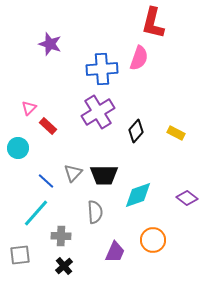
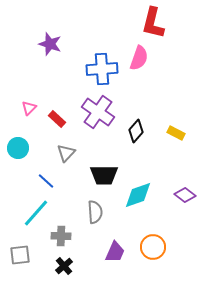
purple cross: rotated 24 degrees counterclockwise
red rectangle: moved 9 px right, 7 px up
gray triangle: moved 7 px left, 20 px up
purple diamond: moved 2 px left, 3 px up
orange circle: moved 7 px down
